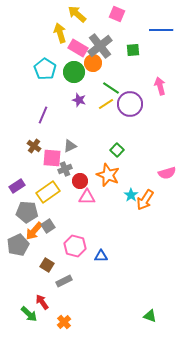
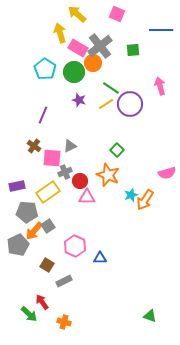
gray cross at (65, 169): moved 3 px down
purple rectangle at (17, 186): rotated 21 degrees clockwise
cyan star at (131, 195): rotated 16 degrees clockwise
pink hexagon at (75, 246): rotated 10 degrees clockwise
blue triangle at (101, 256): moved 1 px left, 2 px down
orange cross at (64, 322): rotated 32 degrees counterclockwise
